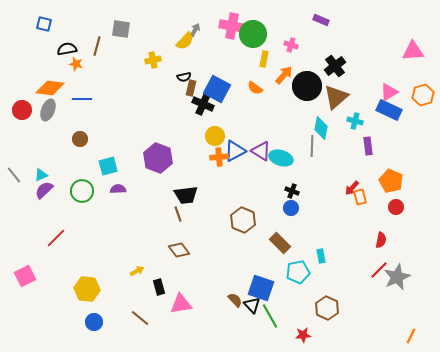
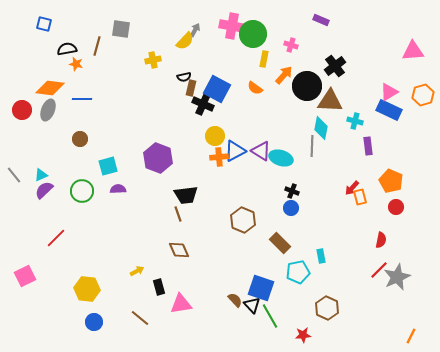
brown triangle at (336, 97): moved 6 px left, 4 px down; rotated 44 degrees clockwise
brown diamond at (179, 250): rotated 15 degrees clockwise
